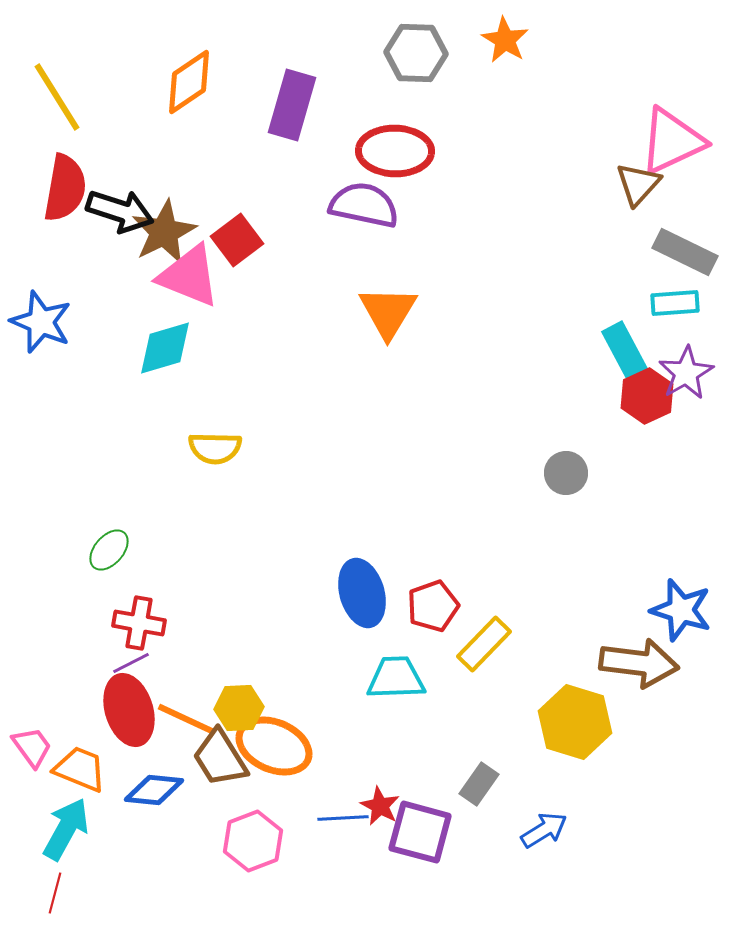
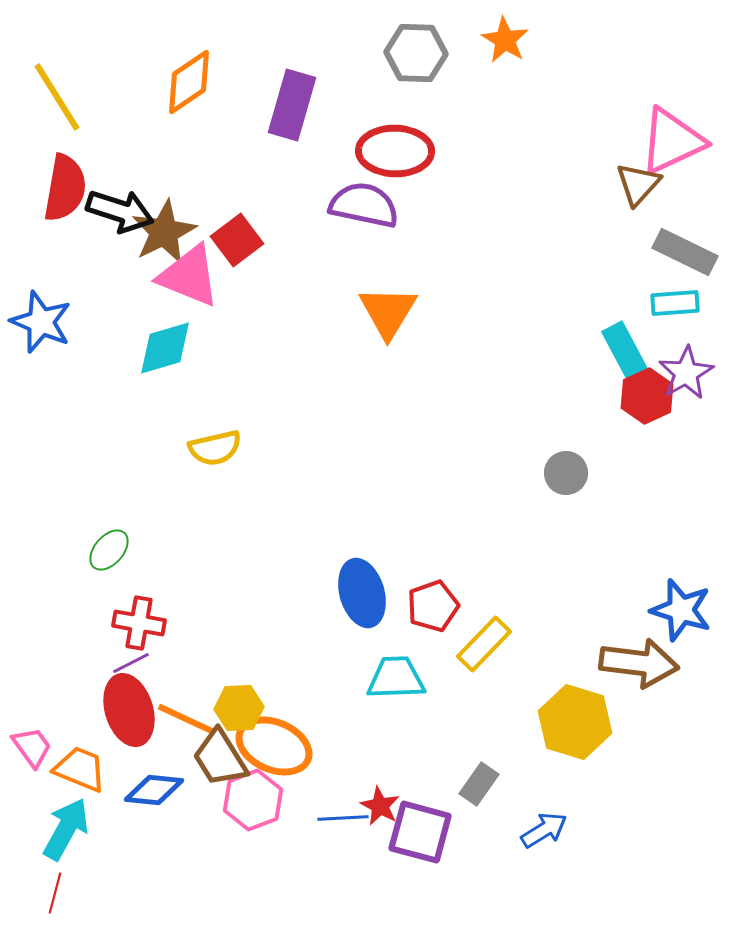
yellow semicircle at (215, 448): rotated 14 degrees counterclockwise
pink hexagon at (253, 841): moved 41 px up
